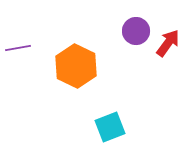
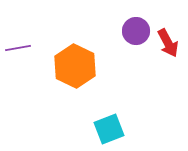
red arrow: rotated 116 degrees clockwise
orange hexagon: moved 1 px left
cyan square: moved 1 px left, 2 px down
